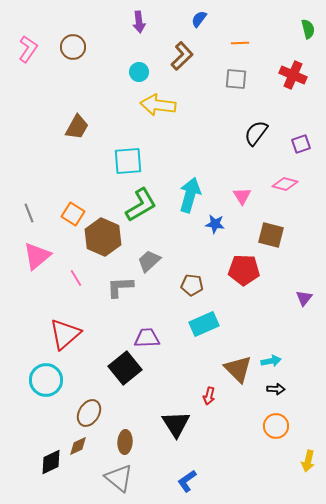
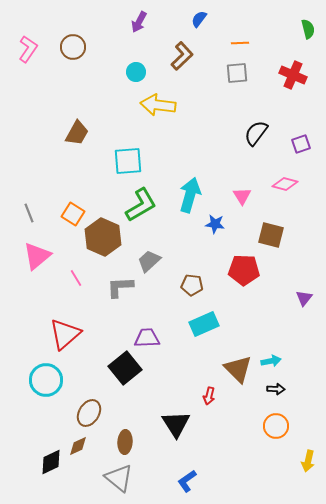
purple arrow at (139, 22): rotated 35 degrees clockwise
cyan circle at (139, 72): moved 3 px left
gray square at (236, 79): moved 1 px right, 6 px up; rotated 10 degrees counterclockwise
brown trapezoid at (77, 127): moved 6 px down
